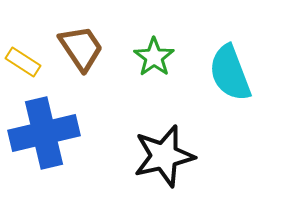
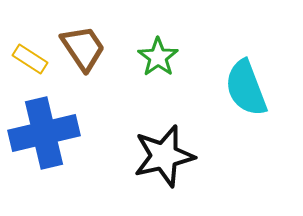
brown trapezoid: moved 2 px right
green star: moved 4 px right
yellow rectangle: moved 7 px right, 3 px up
cyan semicircle: moved 16 px right, 15 px down
